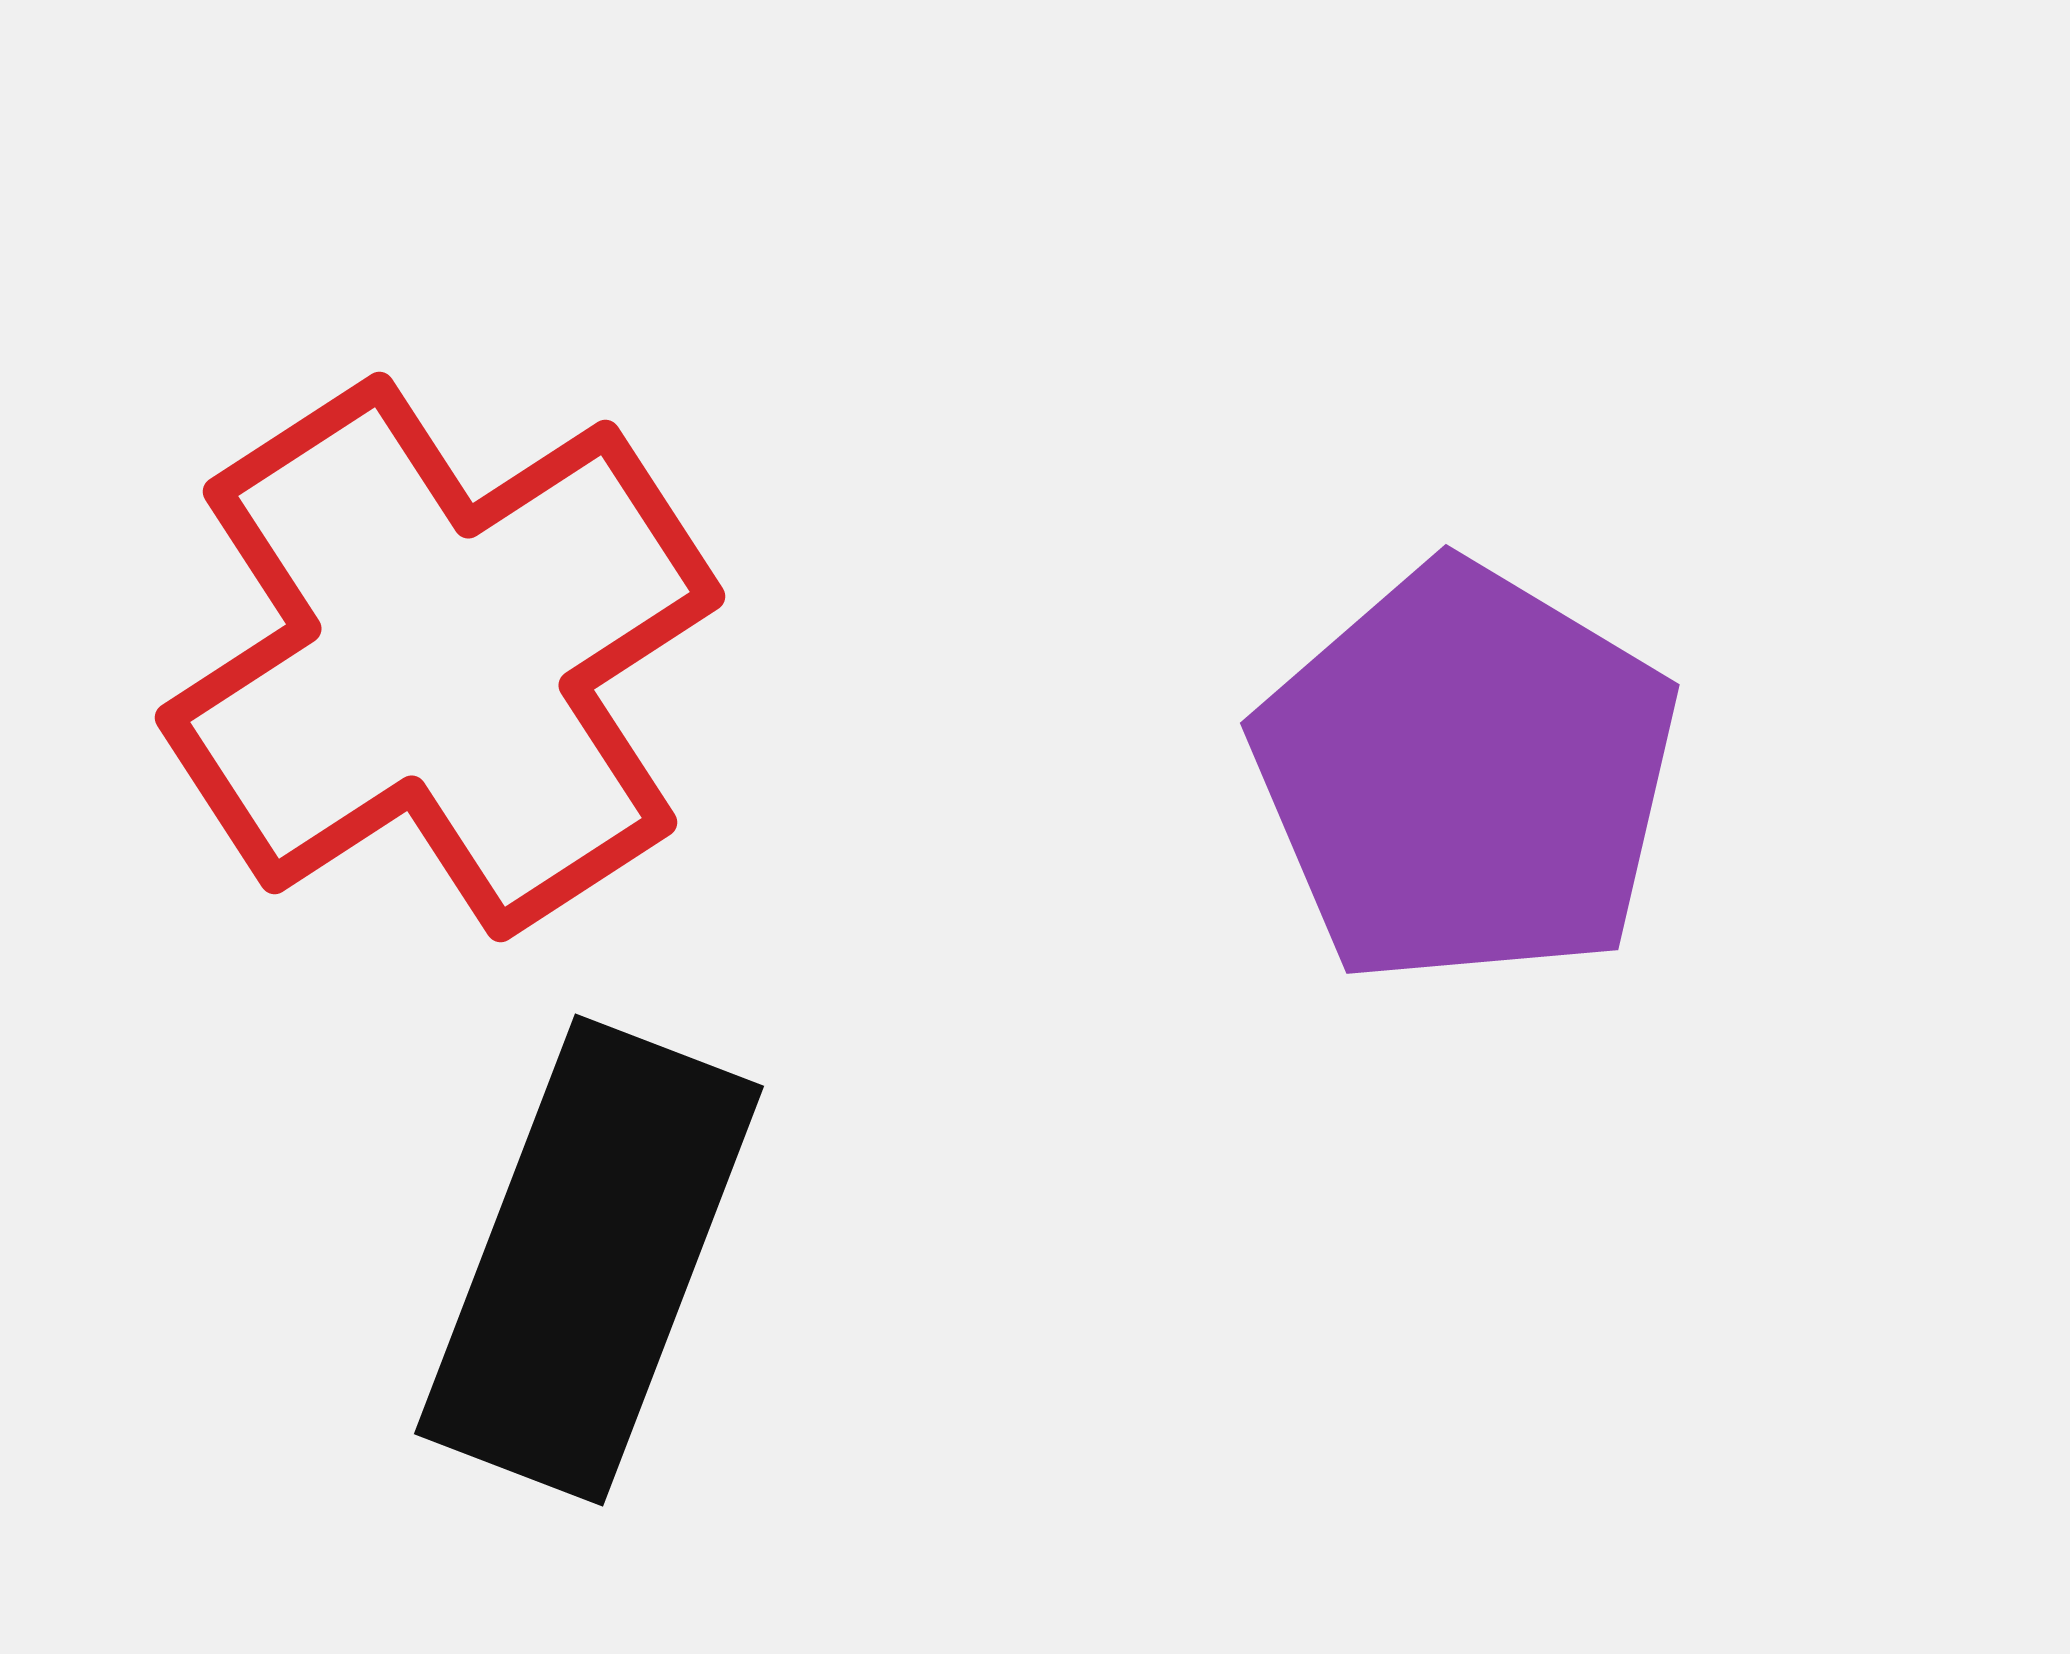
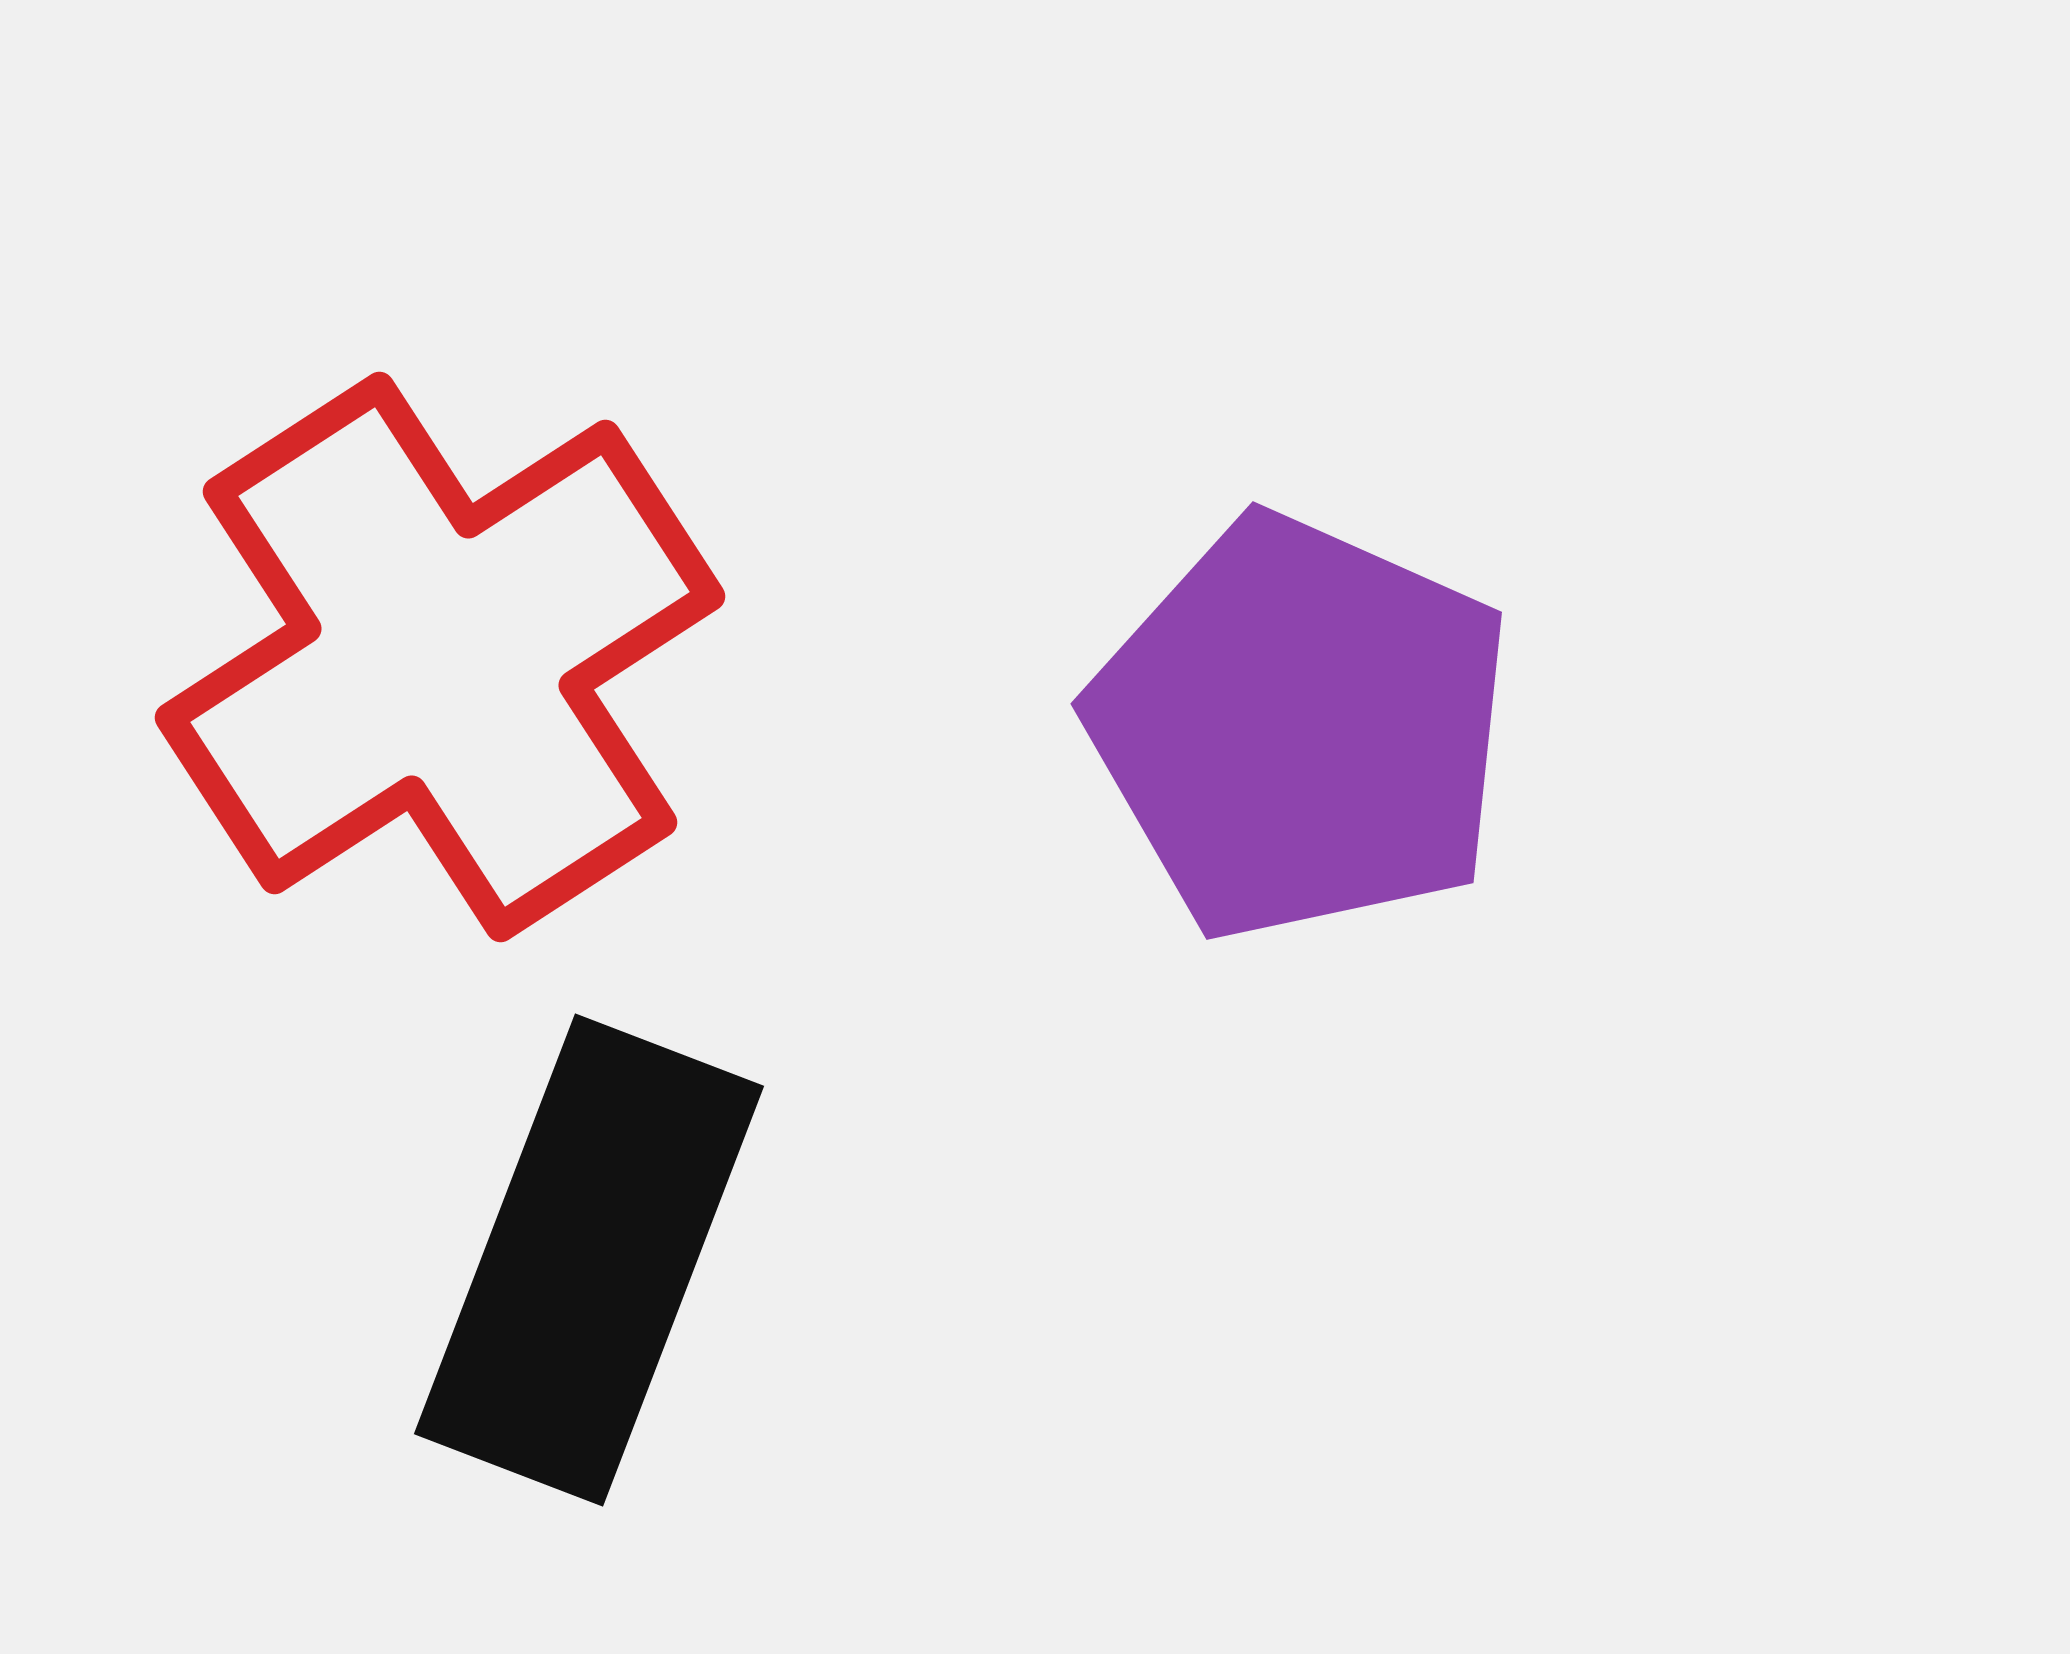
purple pentagon: moved 165 px left, 47 px up; rotated 7 degrees counterclockwise
